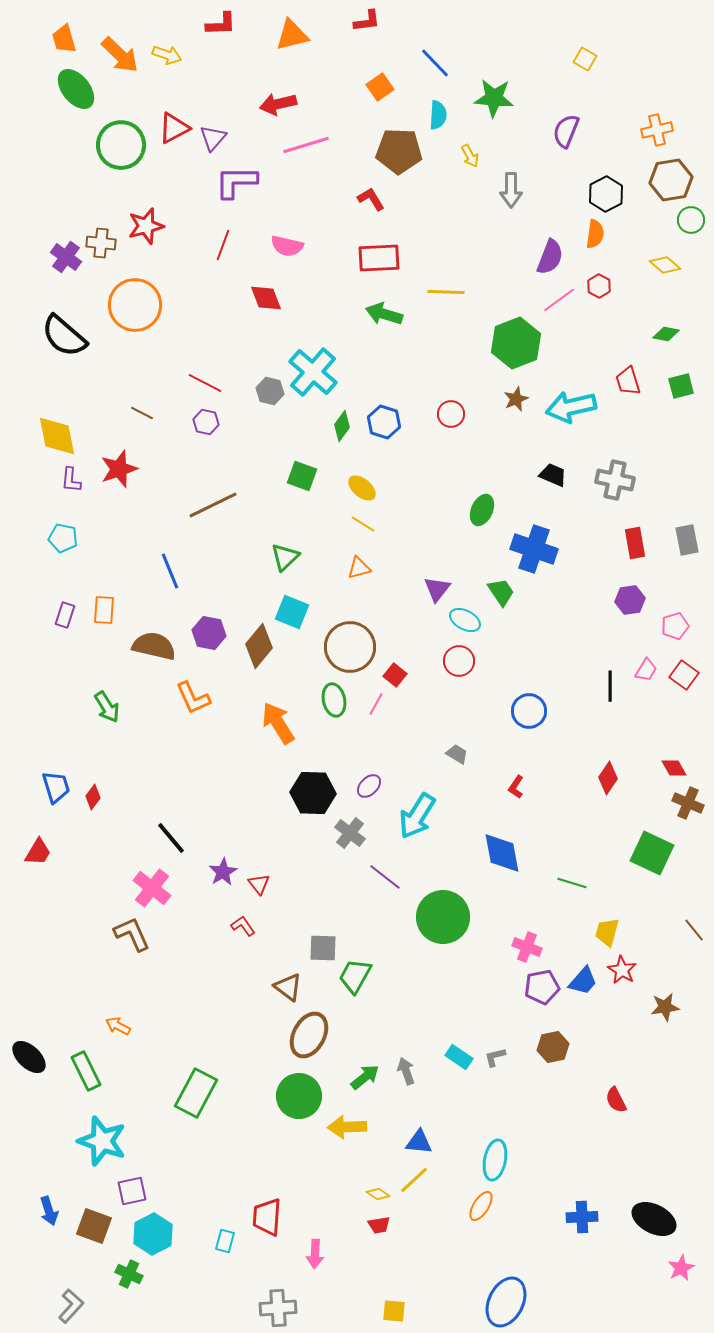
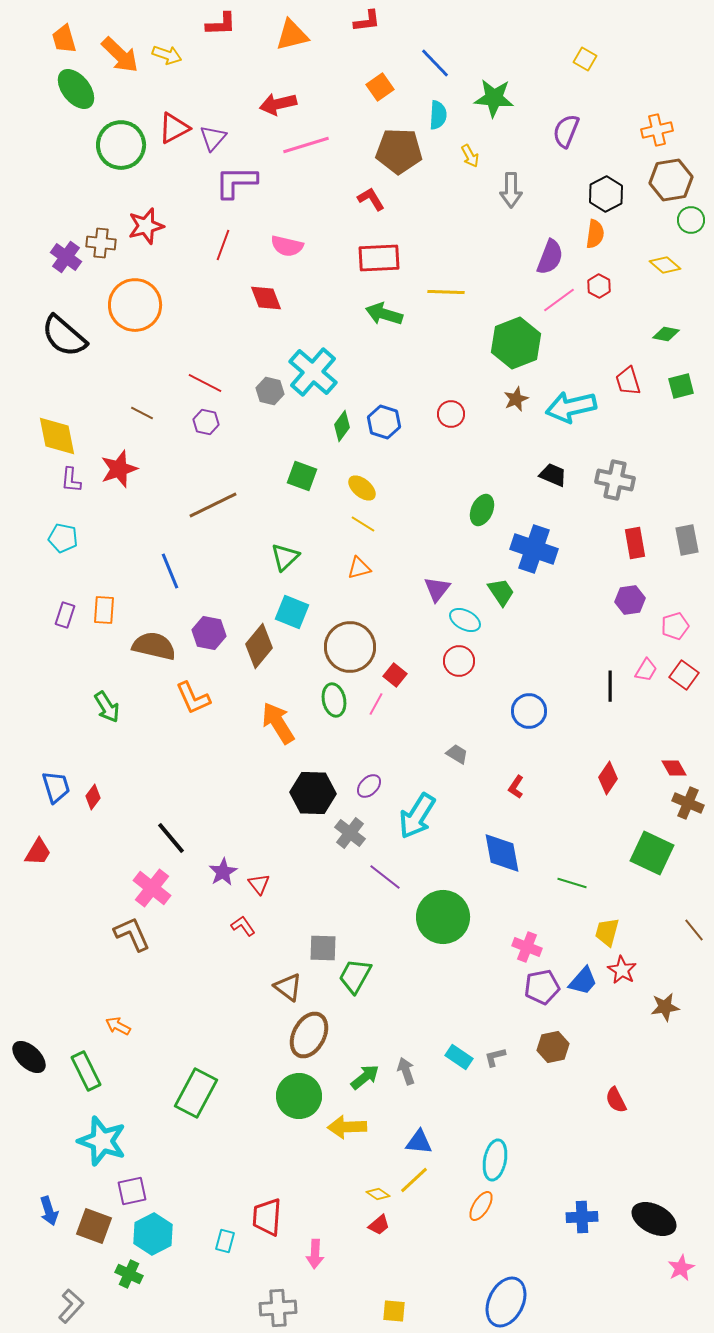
red trapezoid at (379, 1225): rotated 30 degrees counterclockwise
